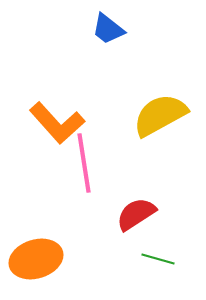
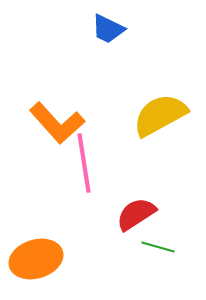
blue trapezoid: rotated 12 degrees counterclockwise
green line: moved 12 px up
